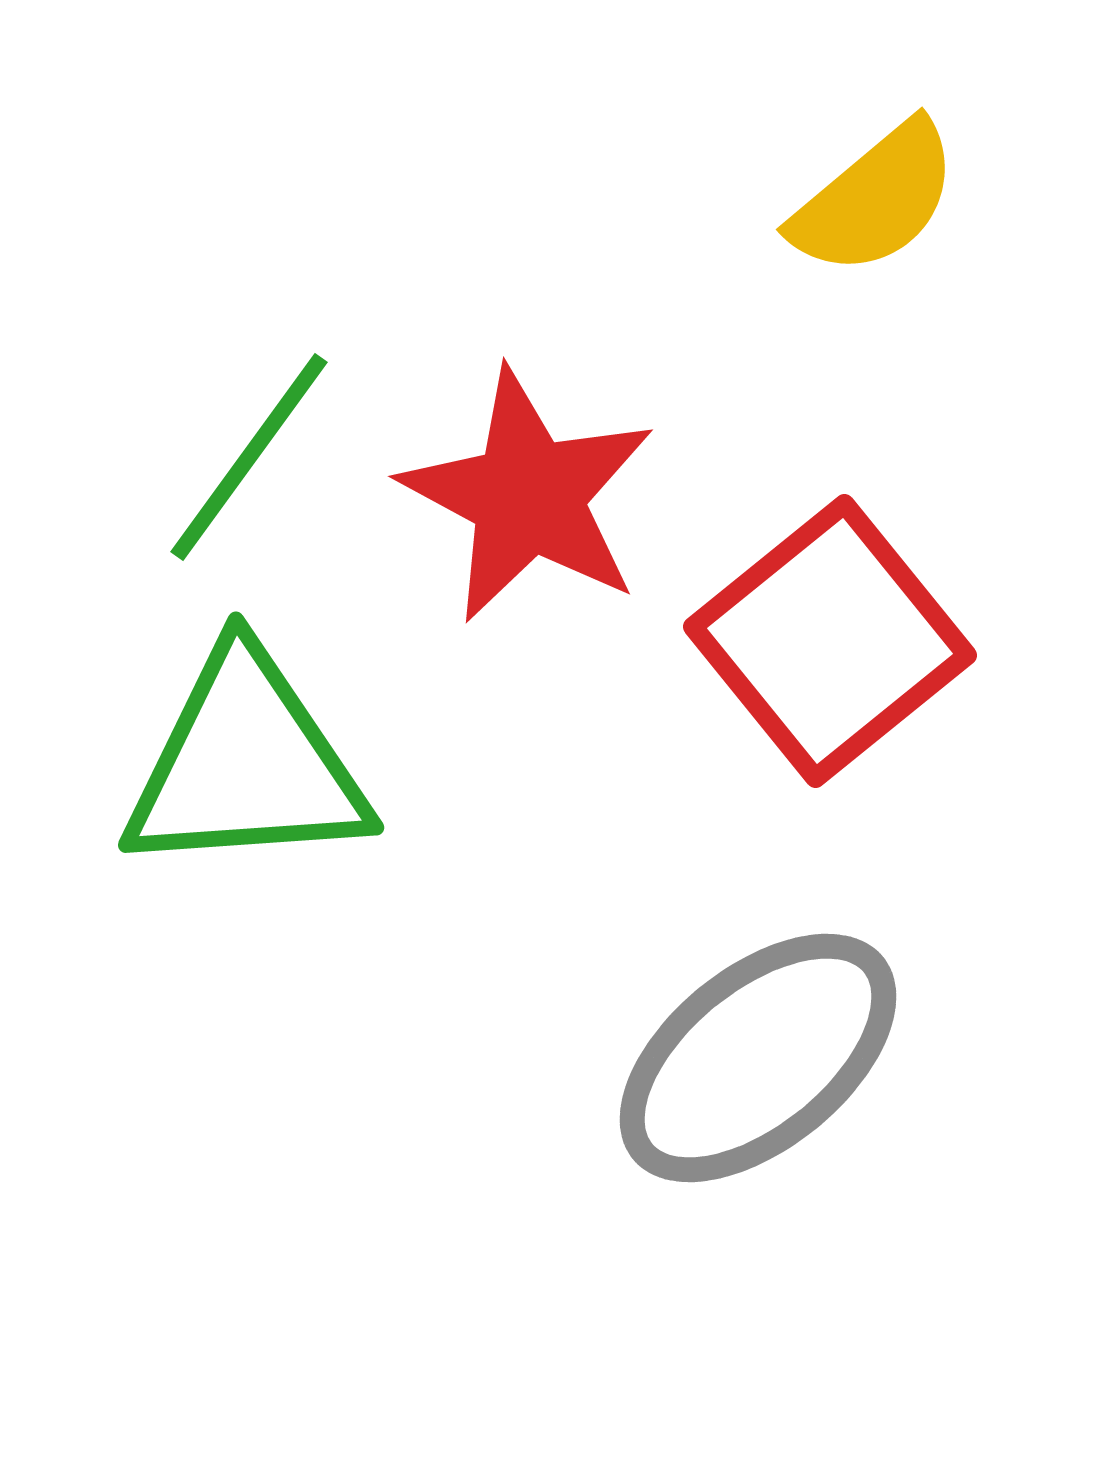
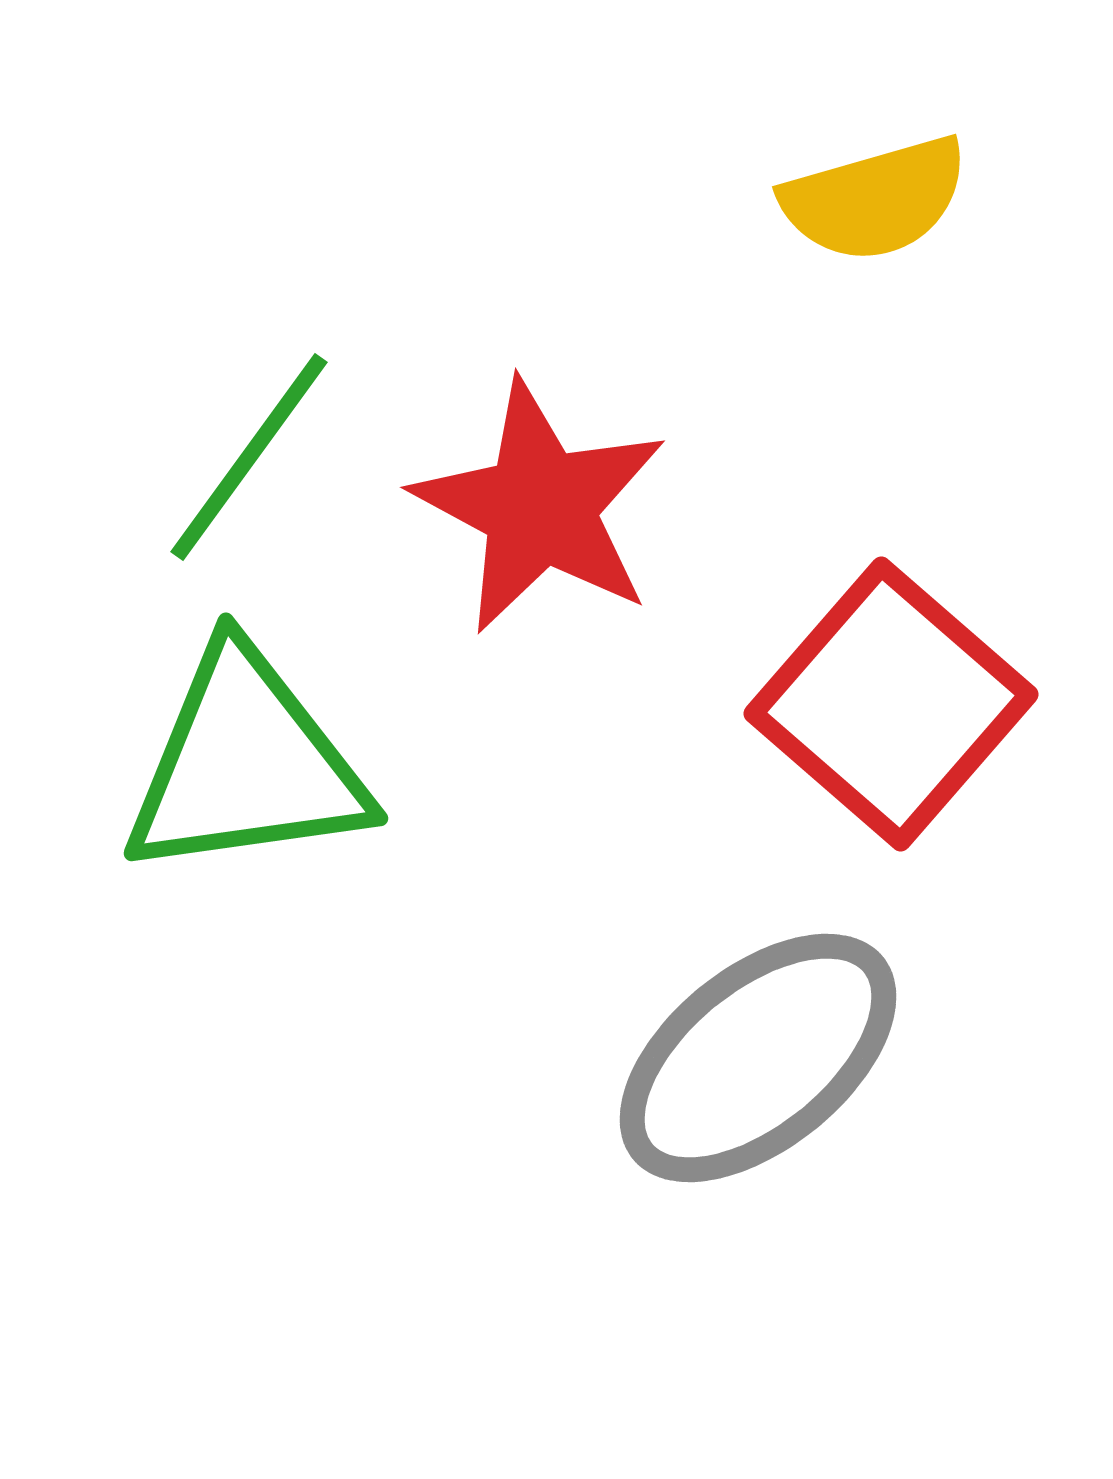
yellow semicircle: rotated 24 degrees clockwise
red star: moved 12 px right, 11 px down
red square: moved 61 px right, 63 px down; rotated 10 degrees counterclockwise
green triangle: rotated 4 degrees counterclockwise
